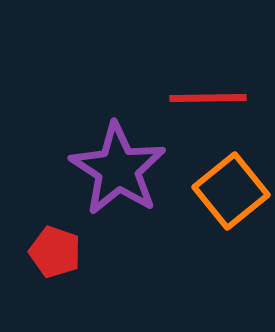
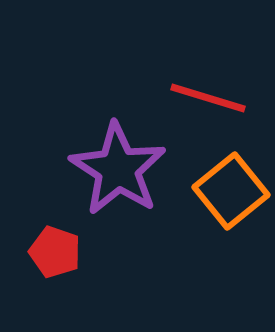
red line: rotated 18 degrees clockwise
